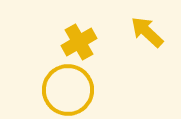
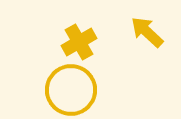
yellow circle: moved 3 px right
